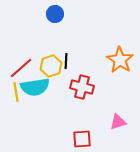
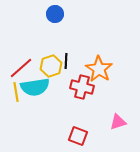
orange star: moved 21 px left, 9 px down
red square: moved 4 px left, 3 px up; rotated 24 degrees clockwise
